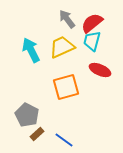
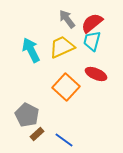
red ellipse: moved 4 px left, 4 px down
orange square: rotated 32 degrees counterclockwise
